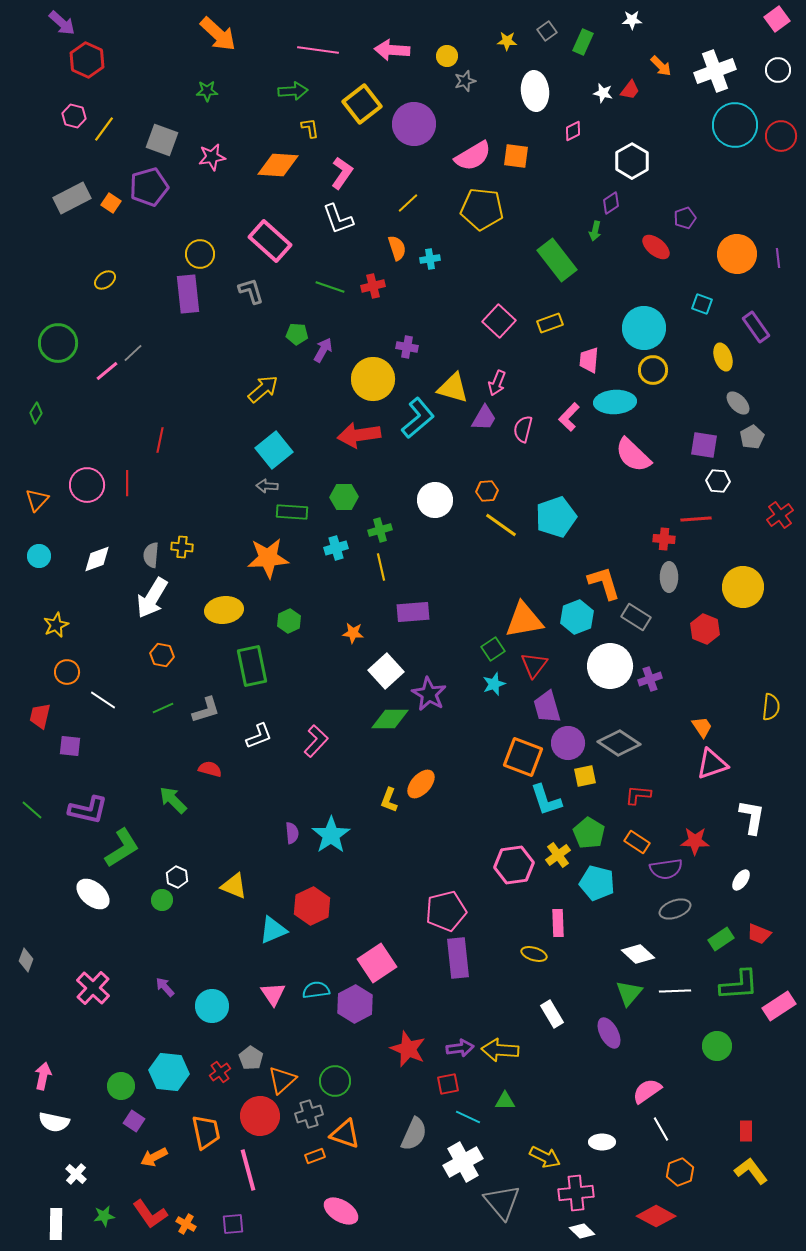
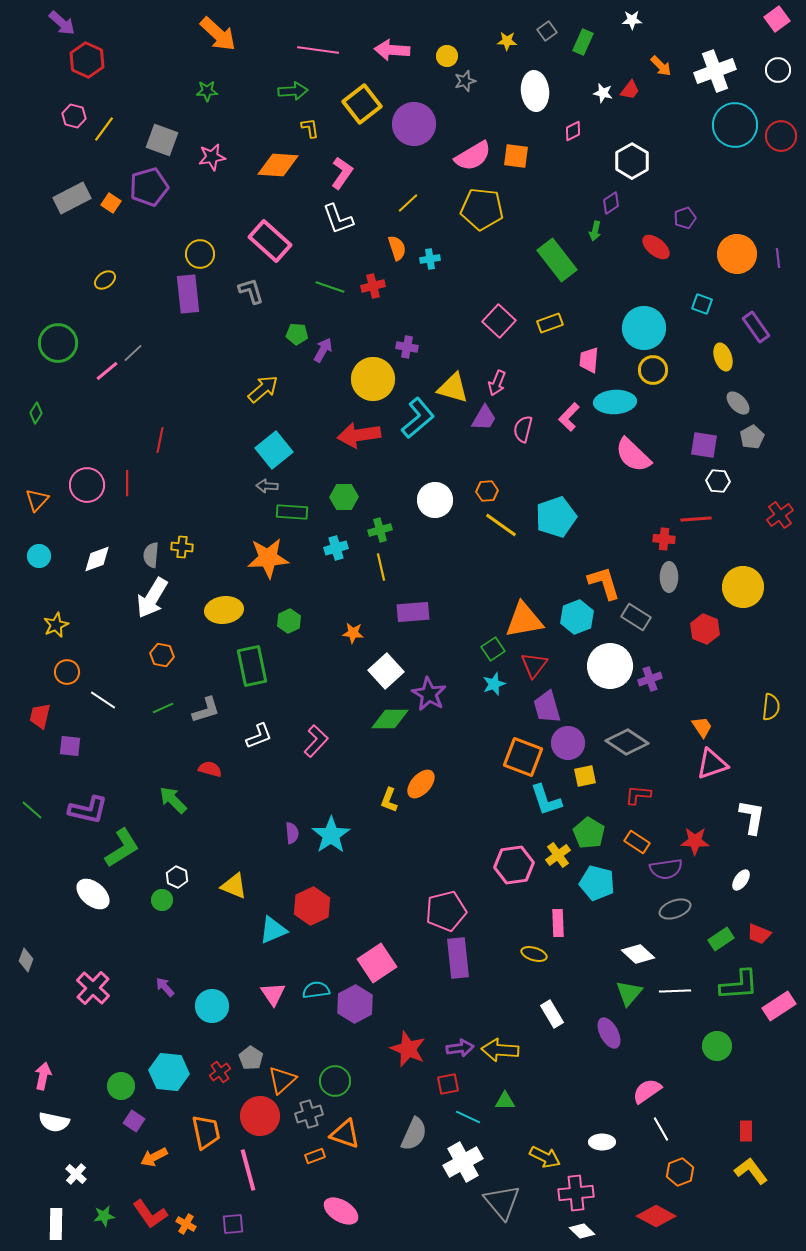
gray diamond at (619, 743): moved 8 px right, 1 px up
